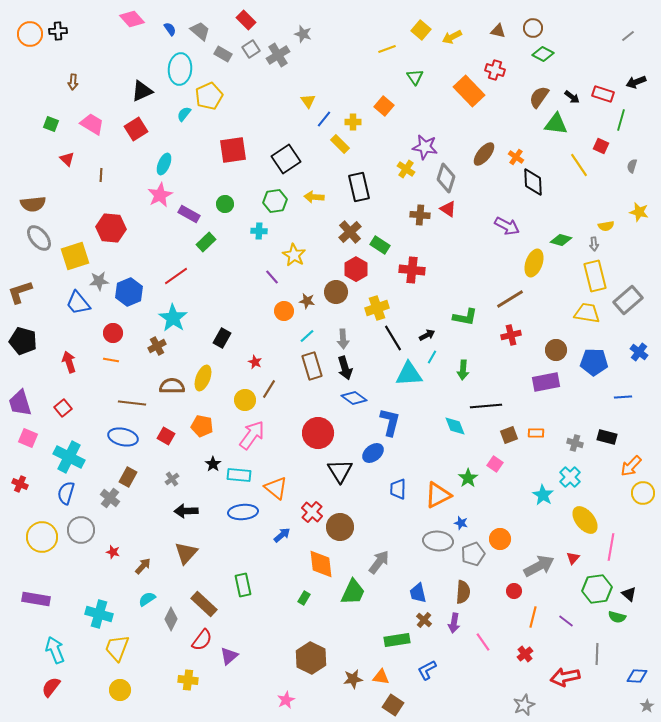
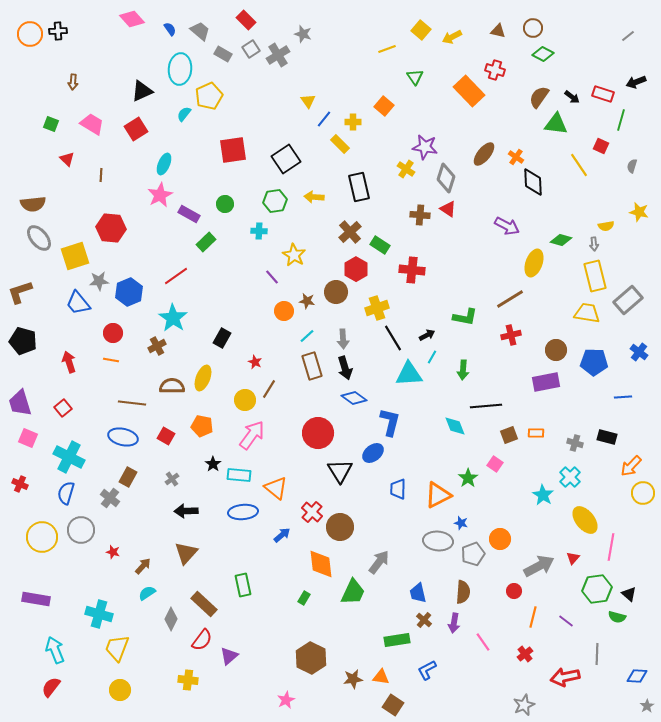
cyan semicircle at (147, 599): moved 6 px up
